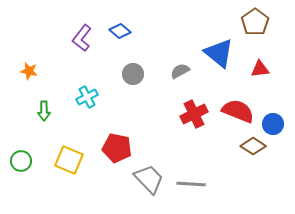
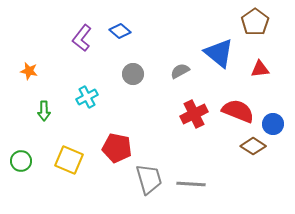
gray trapezoid: rotated 28 degrees clockwise
